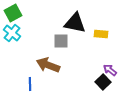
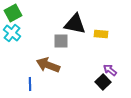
black triangle: moved 1 px down
